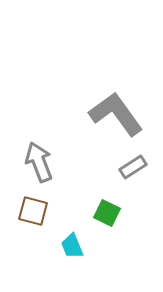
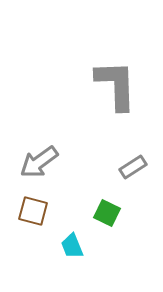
gray L-shape: moved 29 px up; rotated 34 degrees clockwise
gray arrow: rotated 105 degrees counterclockwise
